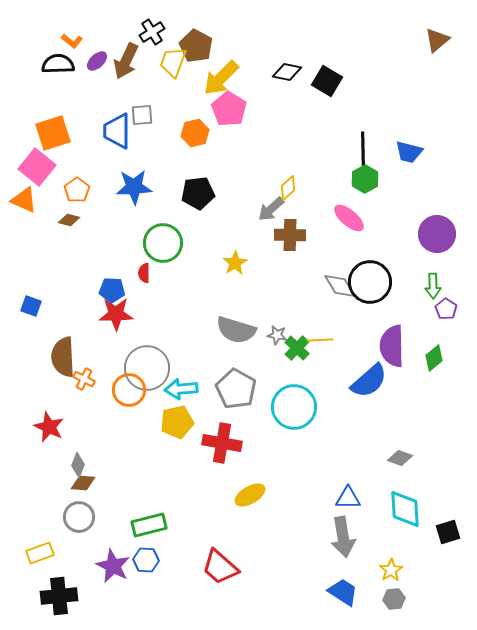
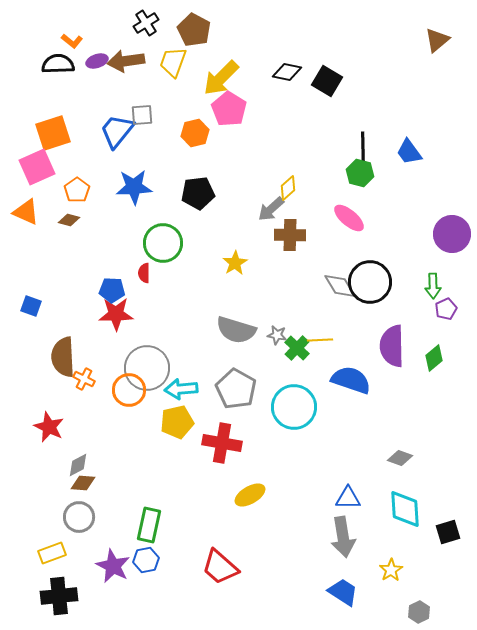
black cross at (152, 32): moved 6 px left, 9 px up
brown pentagon at (196, 46): moved 2 px left, 16 px up
purple ellipse at (97, 61): rotated 25 degrees clockwise
brown arrow at (126, 61): rotated 57 degrees clockwise
blue trapezoid at (117, 131): rotated 39 degrees clockwise
blue trapezoid at (409, 152): rotated 40 degrees clockwise
pink square at (37, 167): rotated 27 degrees clockwise
green hexagon at (365, 179): moved 5 px left, 6 px up; rotated 16 degrees counterclockwise
orange triangle at (24, 200): moved 2 px right, 12 px down
purple circle at (437, 234): moved 15 px right
purple pentagon at (446, 309): rotated 15 degrees clockwise
blue semicircle at (369, 381): moved 18 px left, 1 px up; rotated 120 degrees counterclockwise
gray diamond at (78, 465): rotated 40 degrees clockwise
green rectangle at (149, 525): rotated 64 degrees counterclockwise
yellow rectangle at (40, 553): moved 12 px right
blue hexagon at (146, 560): rotated 15 degrees counterclockwise
gray hexagon at (394, 599): moved 25 px right, 13 px down; rotated 20 degrees counterclockwise
